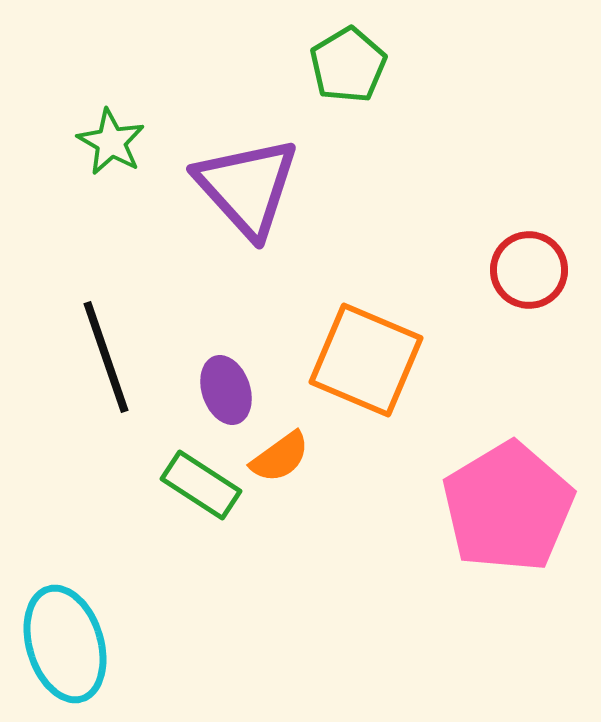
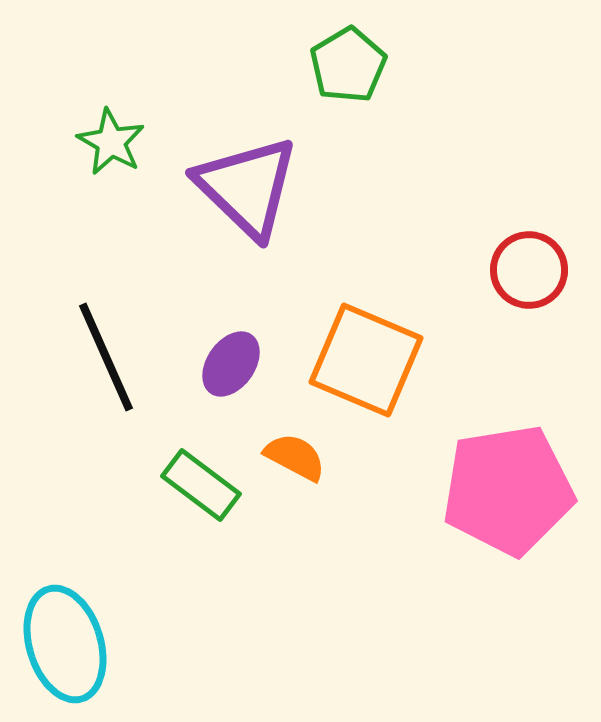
purple triangle: rotated 4 degrees counterclockwise
black line: rotated 5 degrees counterclockwise
purple ellipse: moved 5 px right, 26 px up; rotated 54 degrees clockwise
orange semicircle: moved 15 px right; rotated 116 degrees counterclockwise
green rectangle: rotated 4 degrees clockwise
pink pentagon: moved 17 px up; rotated 22 degrees clockwise
